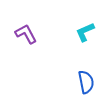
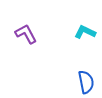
cyan L-shape: rotated 50 degrees clockwise
